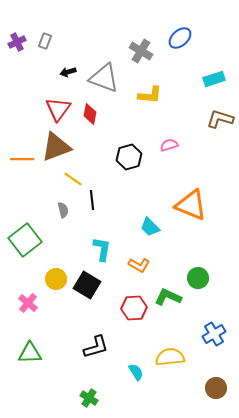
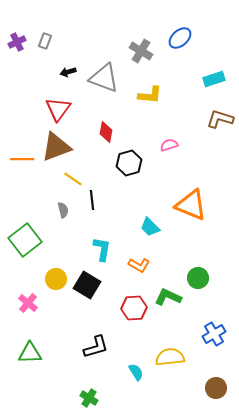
red diamond: moved 16 px right, 18 px down
black hexagon: moved 6 px down
